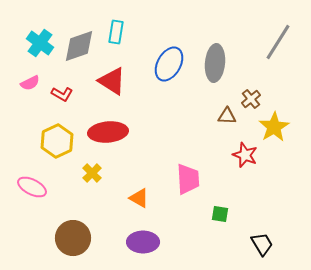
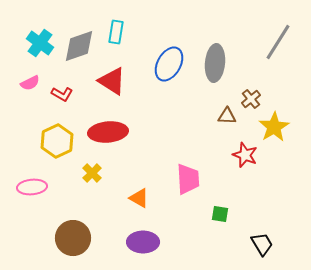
pink ellipse: rotated 32 degrees counterclockwise
